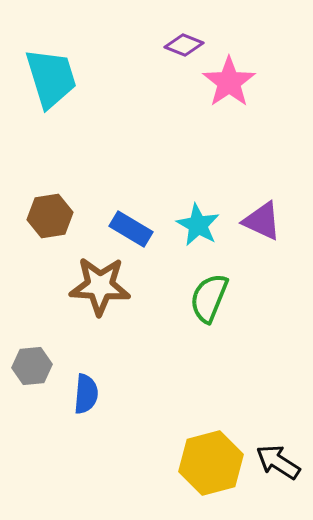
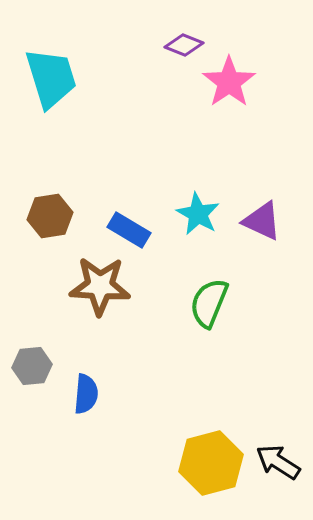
cyan star: moved 11 px up
blue rectangle: moved 2 px left, 1 px down
green semicircle: moved 5 px down
